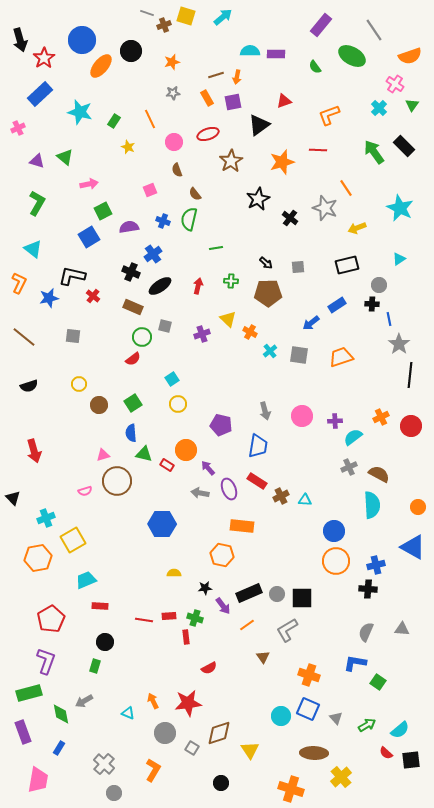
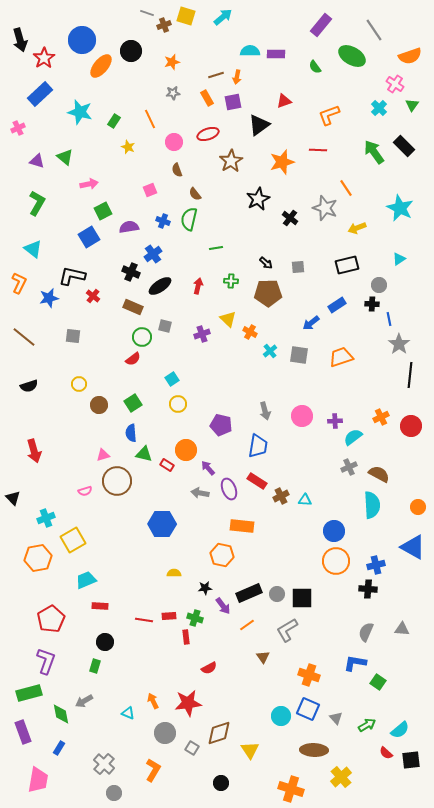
brown ellipse at (314, 753): moved 3 px up
